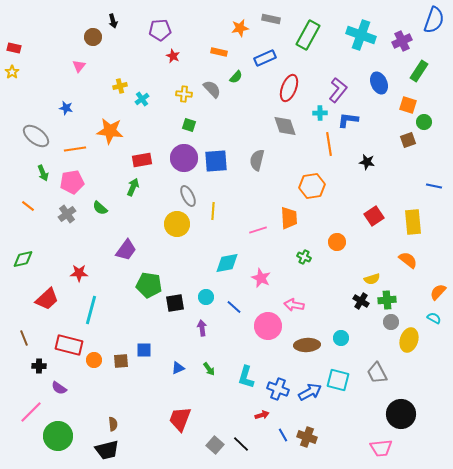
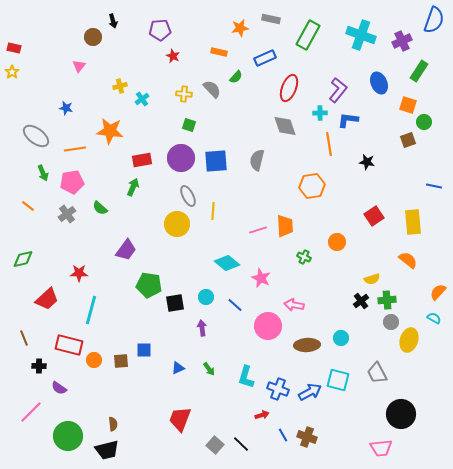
purple circle at (184, 158): moved 3 px left
orange trapezoid at (289, 218): moved 4 px left, 8 px down
cyan diamond at (227, 263): rotated 50 degrees clockwise
black cross at (361, 301): rotated 21 degrees clockwise
blue line at (234, 307): moved 1 px right, 2 px up
green circle at (58, 436): moved 10 px right
